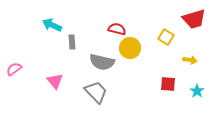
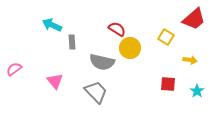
red trapezoid: rotated 25 degrees counterclockwise
red semicircle: rotated 18 degrees clockwise
